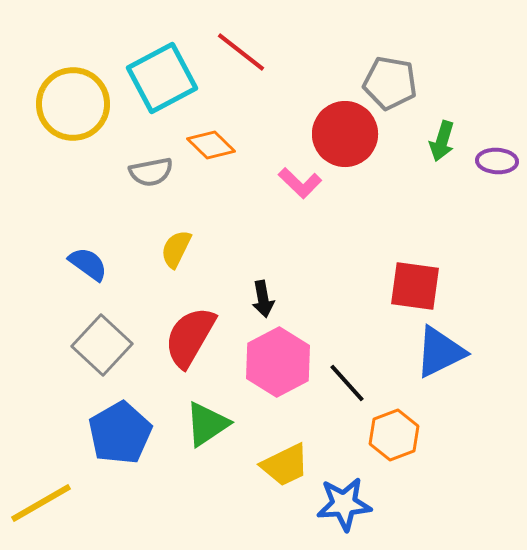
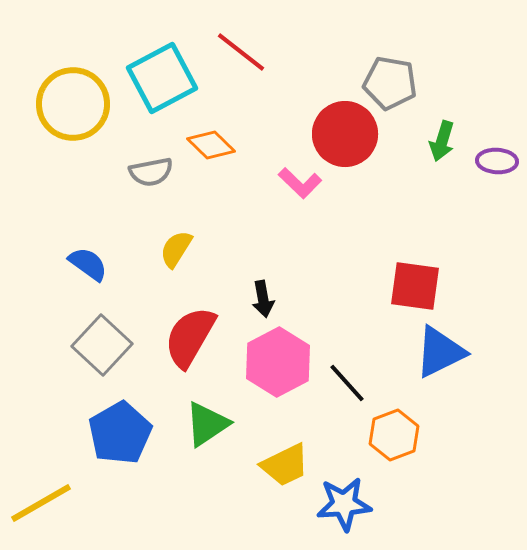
yellow semicircle: rotated 6 degrees clockwise
